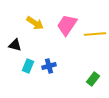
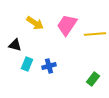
cyan rectangle: moved 1 px left, 2 px up
